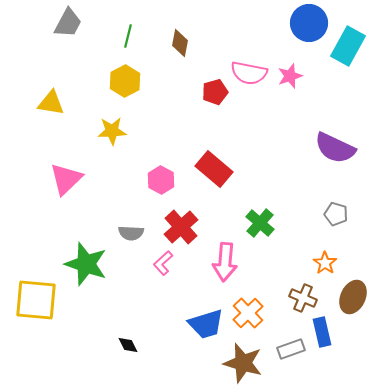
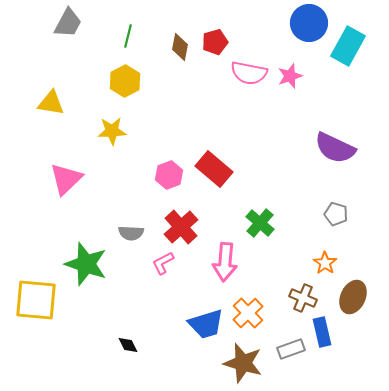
brown diamond: moved 4 px down
red pentagon: moved 50 px up
pink hexagon: moved 8 px right, 5 px up; rotated 12 degrees clockwise
pink L-shape: rotated 15 degrees clockwise
